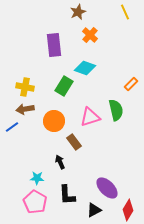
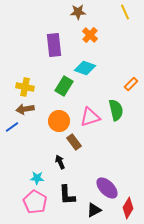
brown star: rotated 21 degrees clockwise
orange circle: moved 5 px right
red diamond: moved 2 px up
